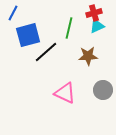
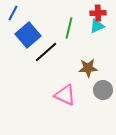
red cross: moved 4 px right; rotated 14 degrees clockwise
blue square: rotated 25 degrees counterclockwise
brown star: moved 12 px down
pink triangle: moved 2 px down
